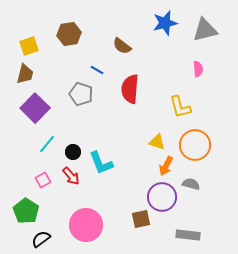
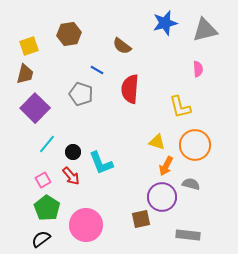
green pentagon: moved 21 px right, 3 px up
